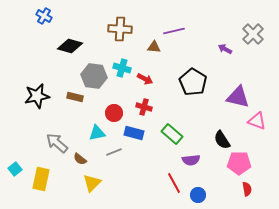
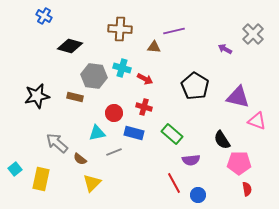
black pentagon: moved 2 px right, 4 px down
